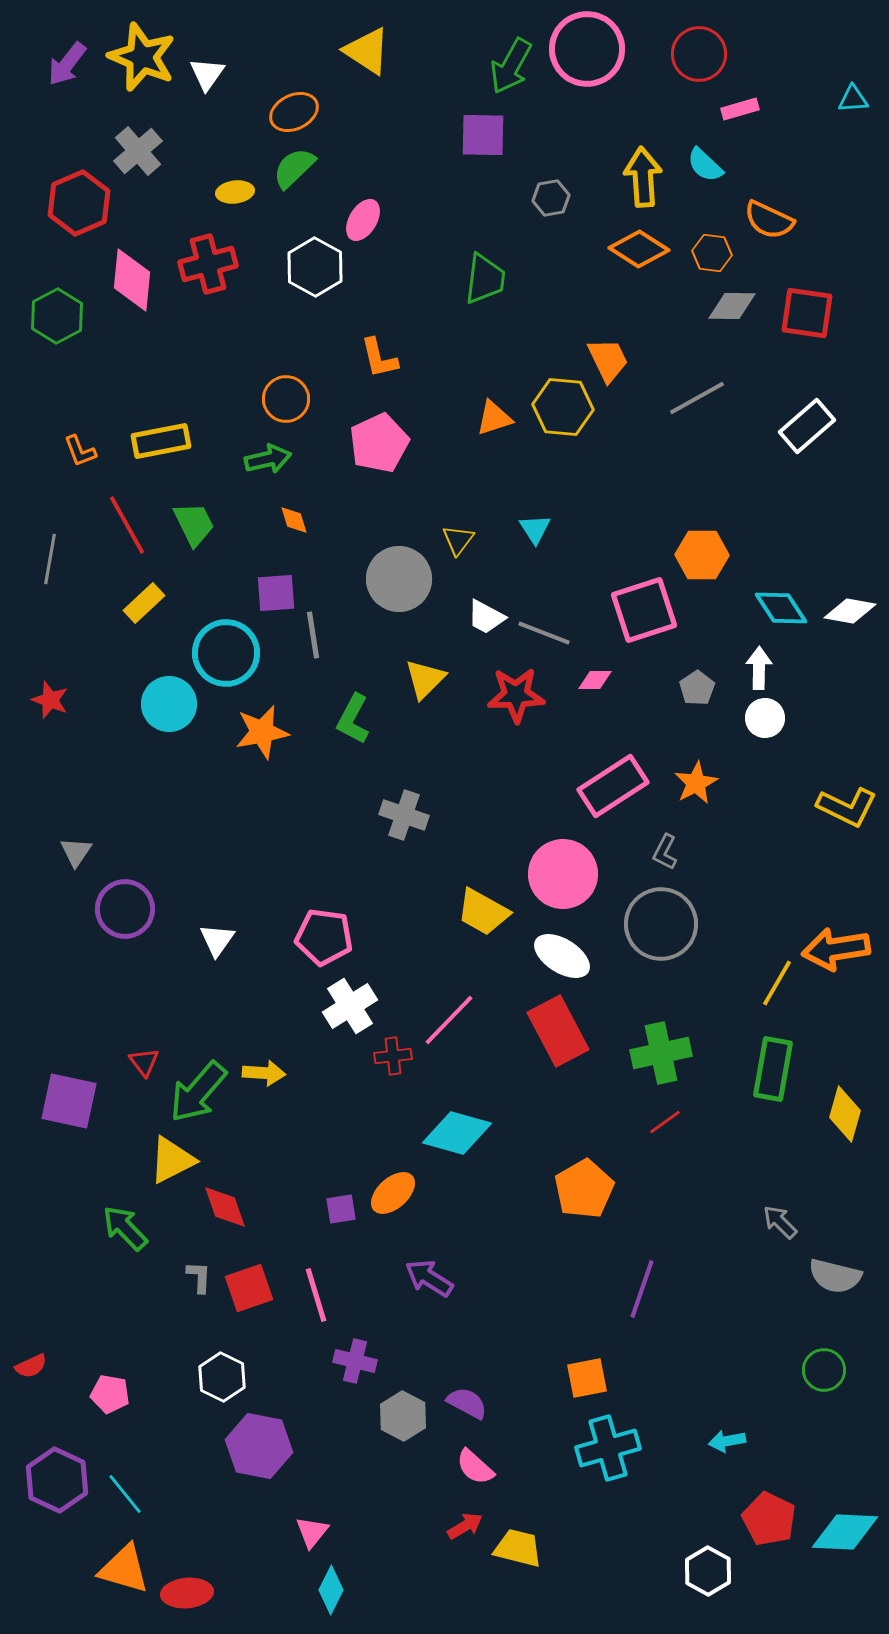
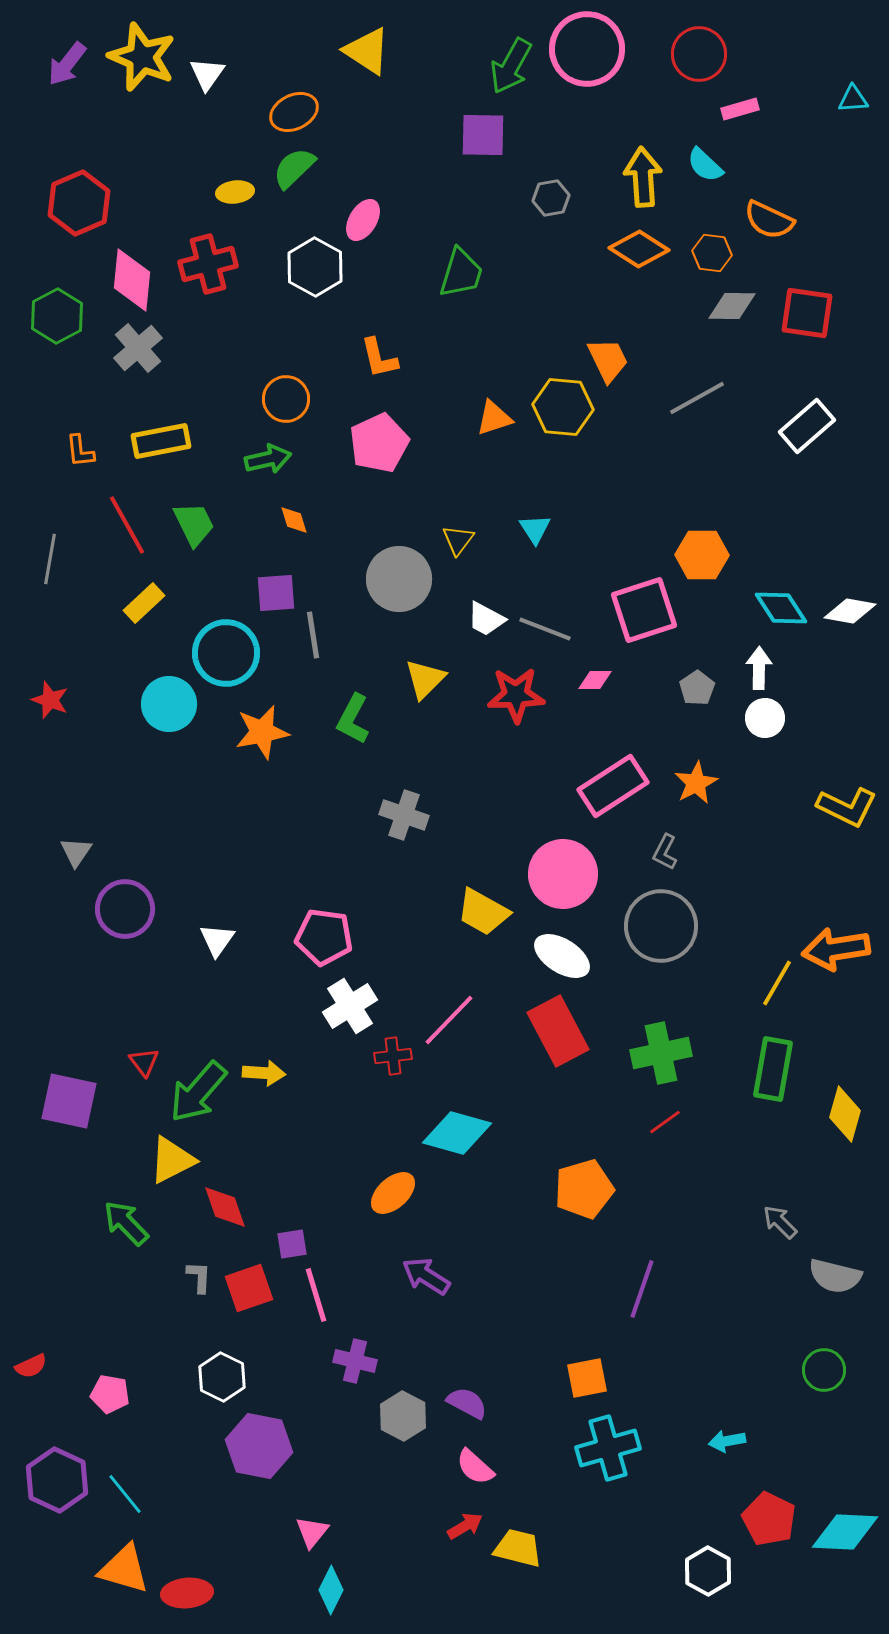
gray cross at (138, 151): moved 197 px down
green trapezoid at (485, 279): moved 24 px left, 6 px up; rotated 10 degrees clockwise
orange L-shape at (80, 451): rotated 15 degrees clockwise
white trapezoid at (486, 617): moved 2 px down
gray line at (544, 633): moved 1 px right, 4 px up
gray circle at (661, 924): moved 2 px down
orange pentagon at (584, 1189): rotated 14 degrees clockwise
purple square at (341, 1209): moved 49 px left, 35 px down
green arrow at (125, 1228): moved 1 px right, 5 px up
purple arrow at (429, 1278): moved 3 px left, 2 px up
